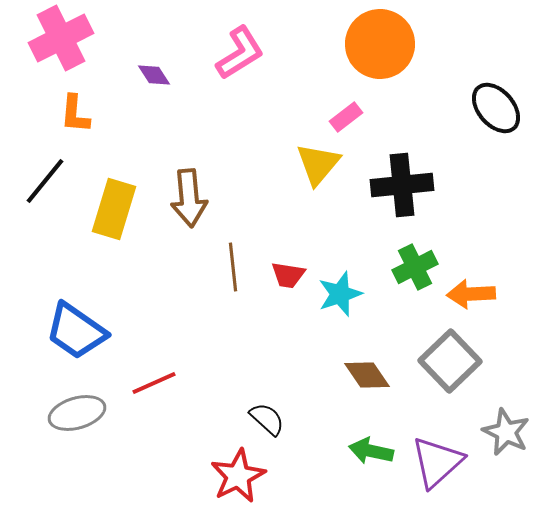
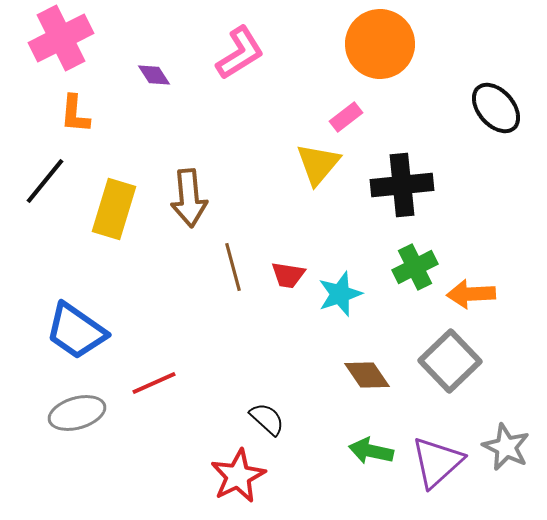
brown line: rotated 9 degrees counterclockwise
gray star: moved 15 px down
